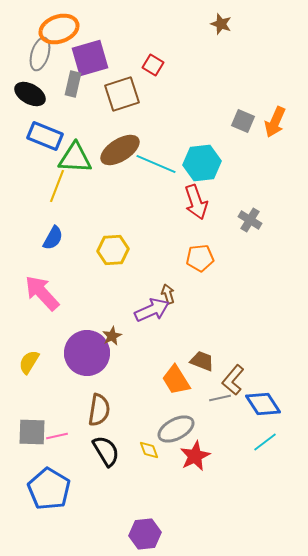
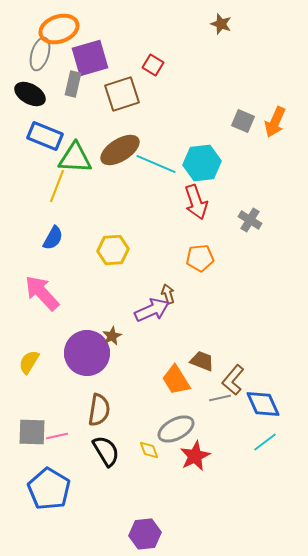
blue diamond at (263, 404): rotated 9 degrees clockwise
